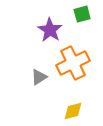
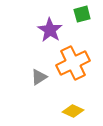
yellow diamond: rotated 40 degrees clockwise
